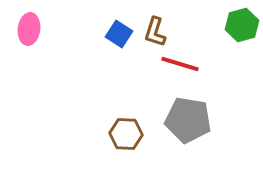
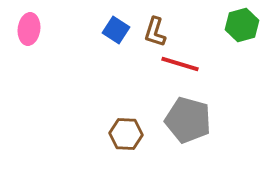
blue square: moved 3 px left, 4 px up
gray pentagon: rotated 6 degrees clockwise
